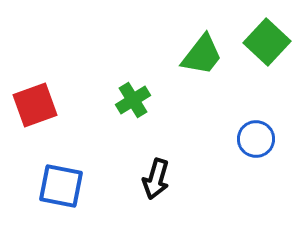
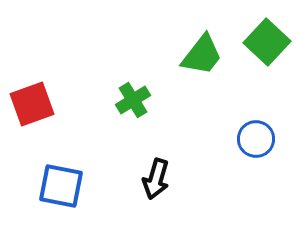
red square: moved 3 px left, 1 px up
